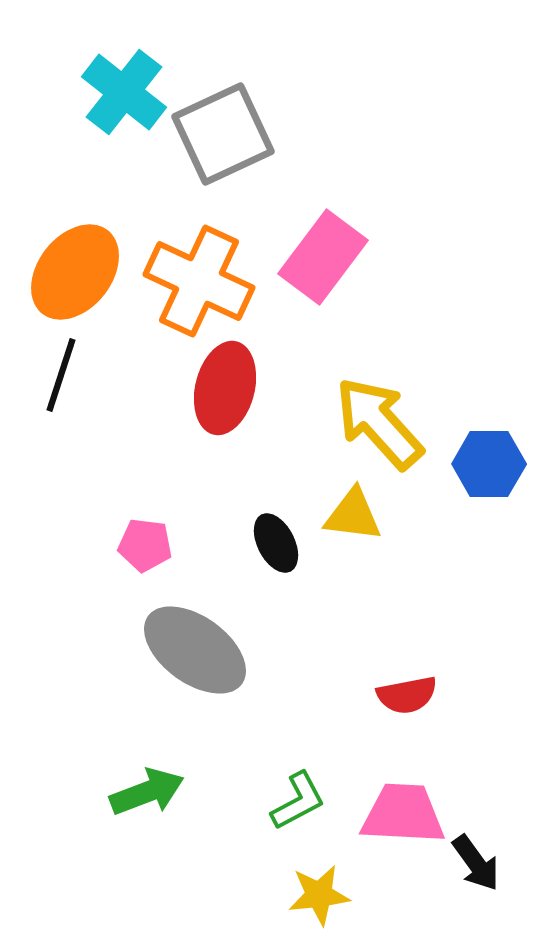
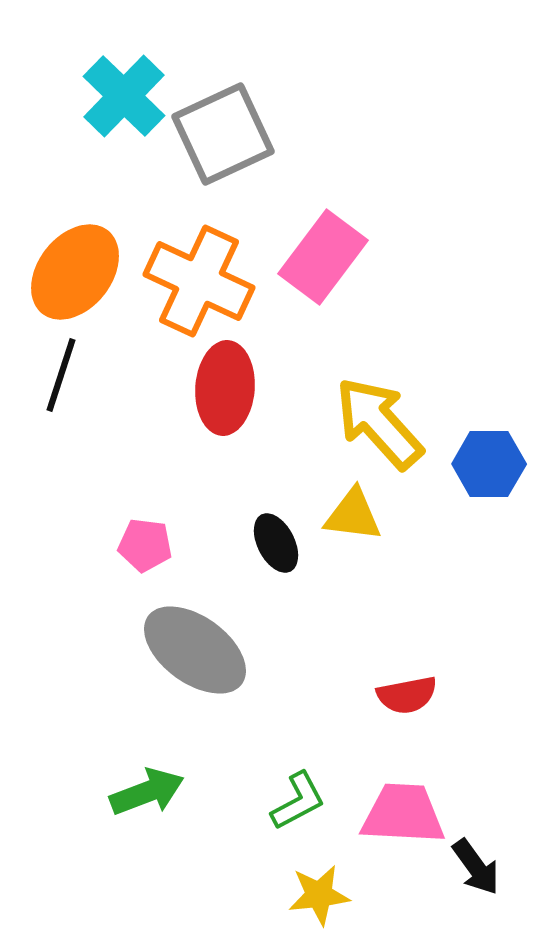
cyan cross: moved 4 px down; rotated 6 degrees clockwise
red ellipse: rotated 10 degrees counterclockwise
black arrow: moved 4 px down
